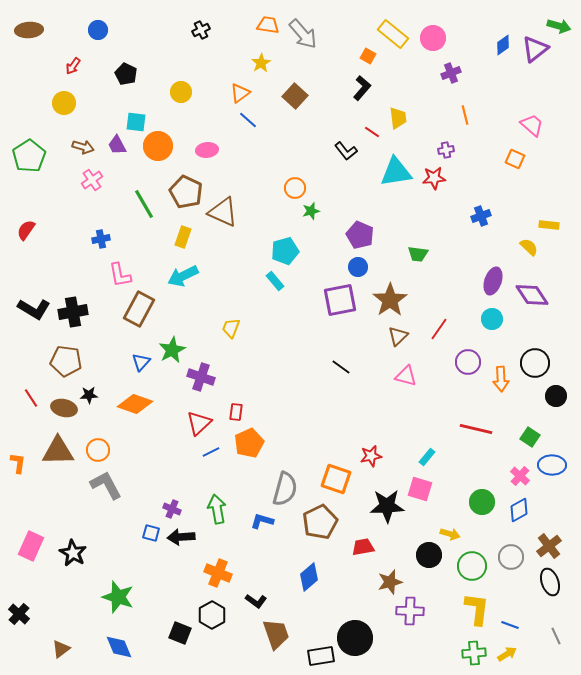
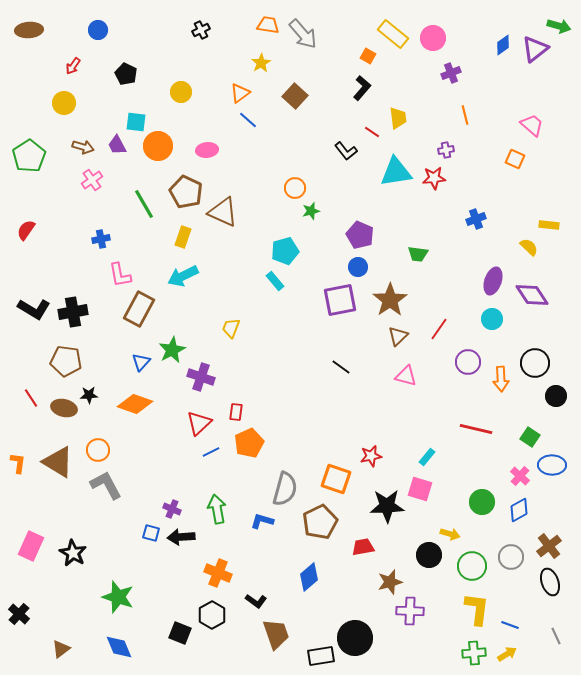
blue cross at (481, 216): moved 5 px left, 3 px down
brown triangle at (58, 451): moved 11 px down; rotated 32 degrees clockwise
